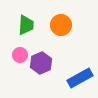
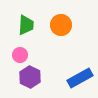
purple hexagon: moved 11 px left, 14 px down; rotated 10 degrees counterclockwise
